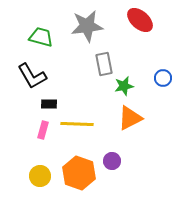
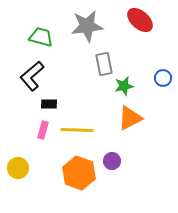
black L-shape: rotated 80 degrees clockwise
yellow line: moved 6 px down
yellow circle: moved 22 px left, 8 px up
